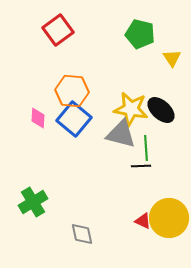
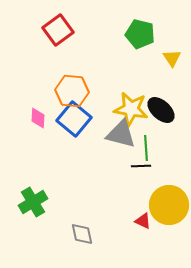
yellow circle: moved 13 px up
